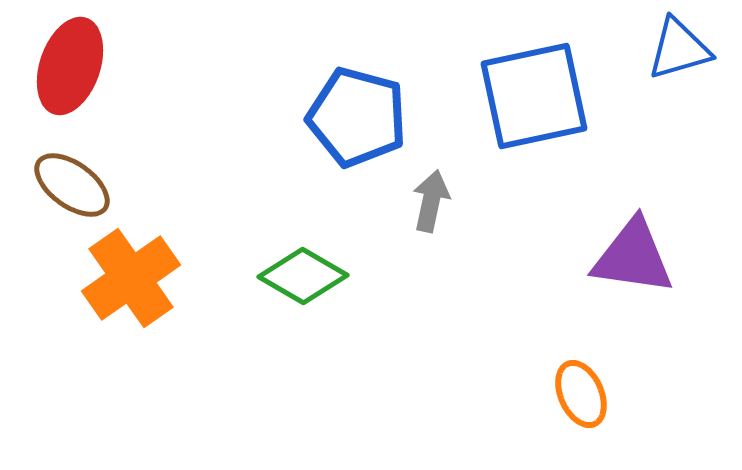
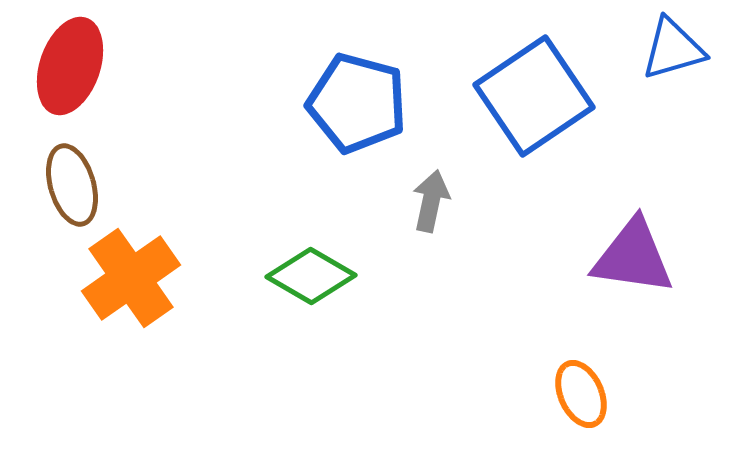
blue triangle: moved 6 px left
blue square: rotated 22 degrees counterclockwise
blue pentagon: moved 14 px up
brown ellipse: rotated 38 degrees clockwise
green diamond: moved 8 px right
